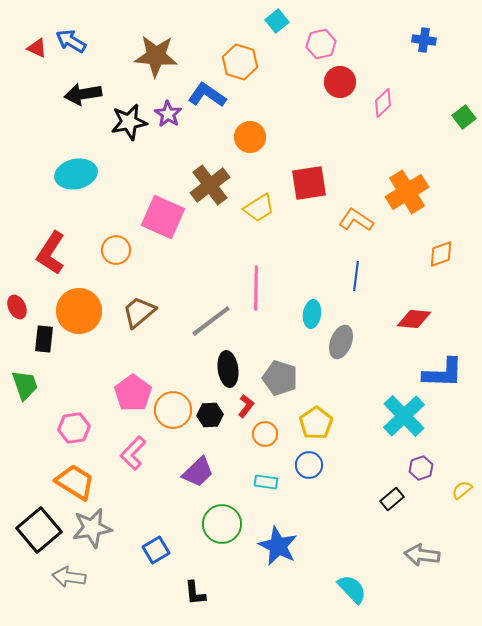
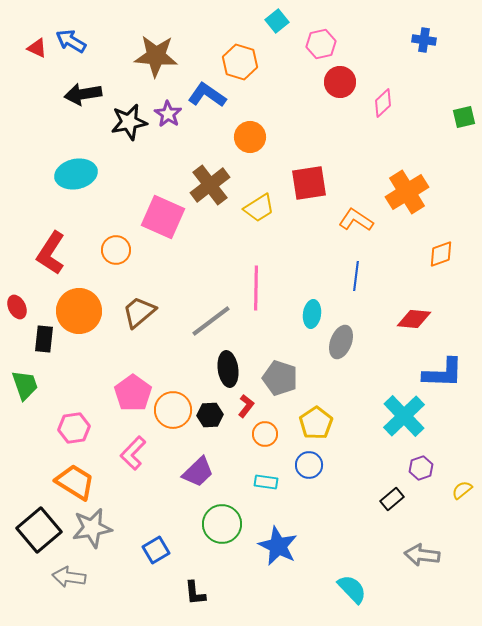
green square at (464, 117): rotated 25 degrees clockwise
